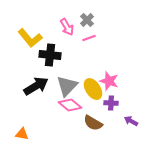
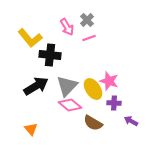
purple cross: moved 3 px right
orange triangle: moved 9 px right, 5 px up; rotated 40 degrees clockwise
